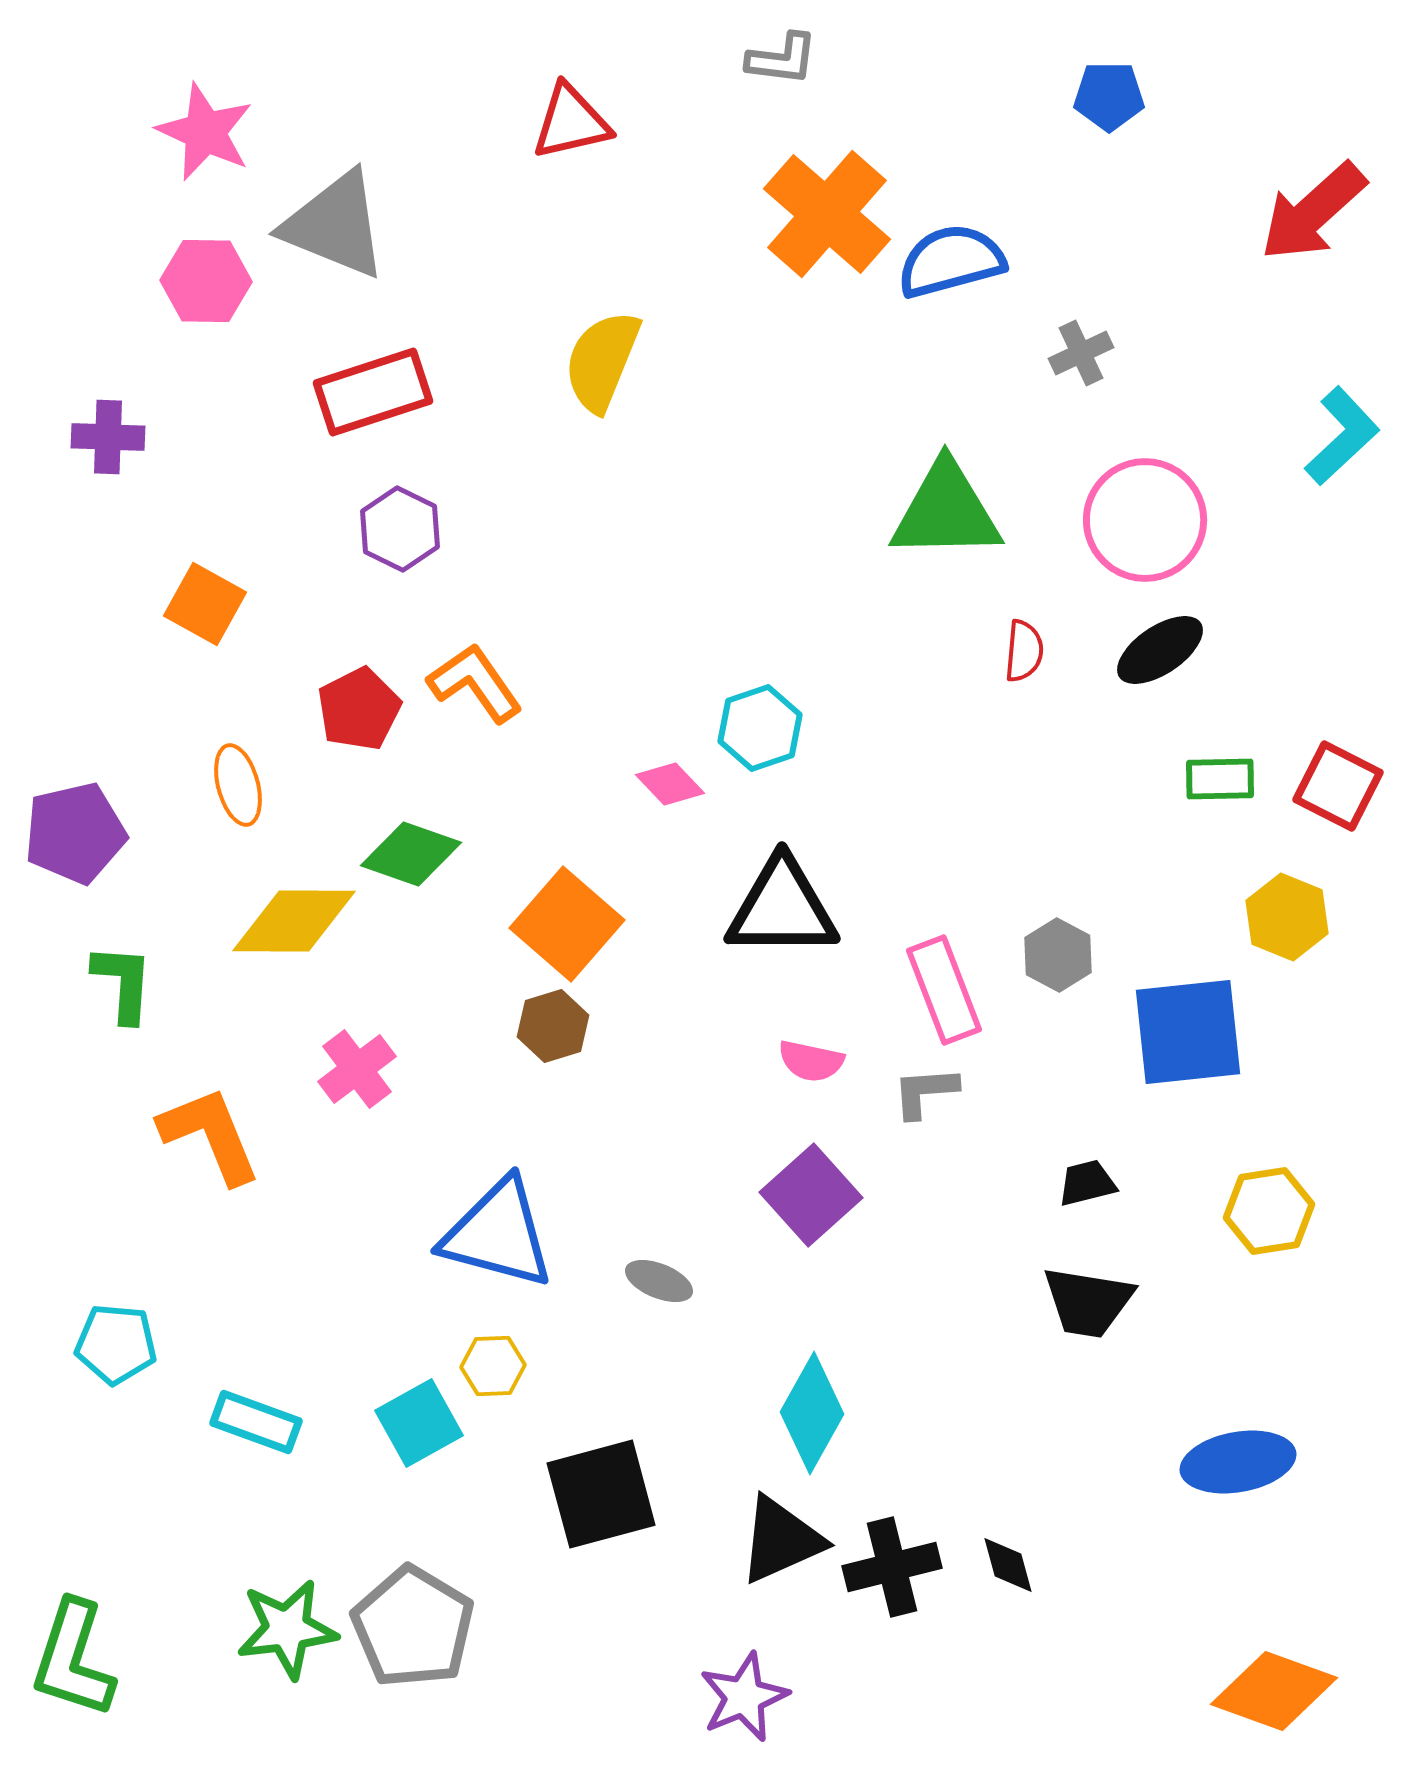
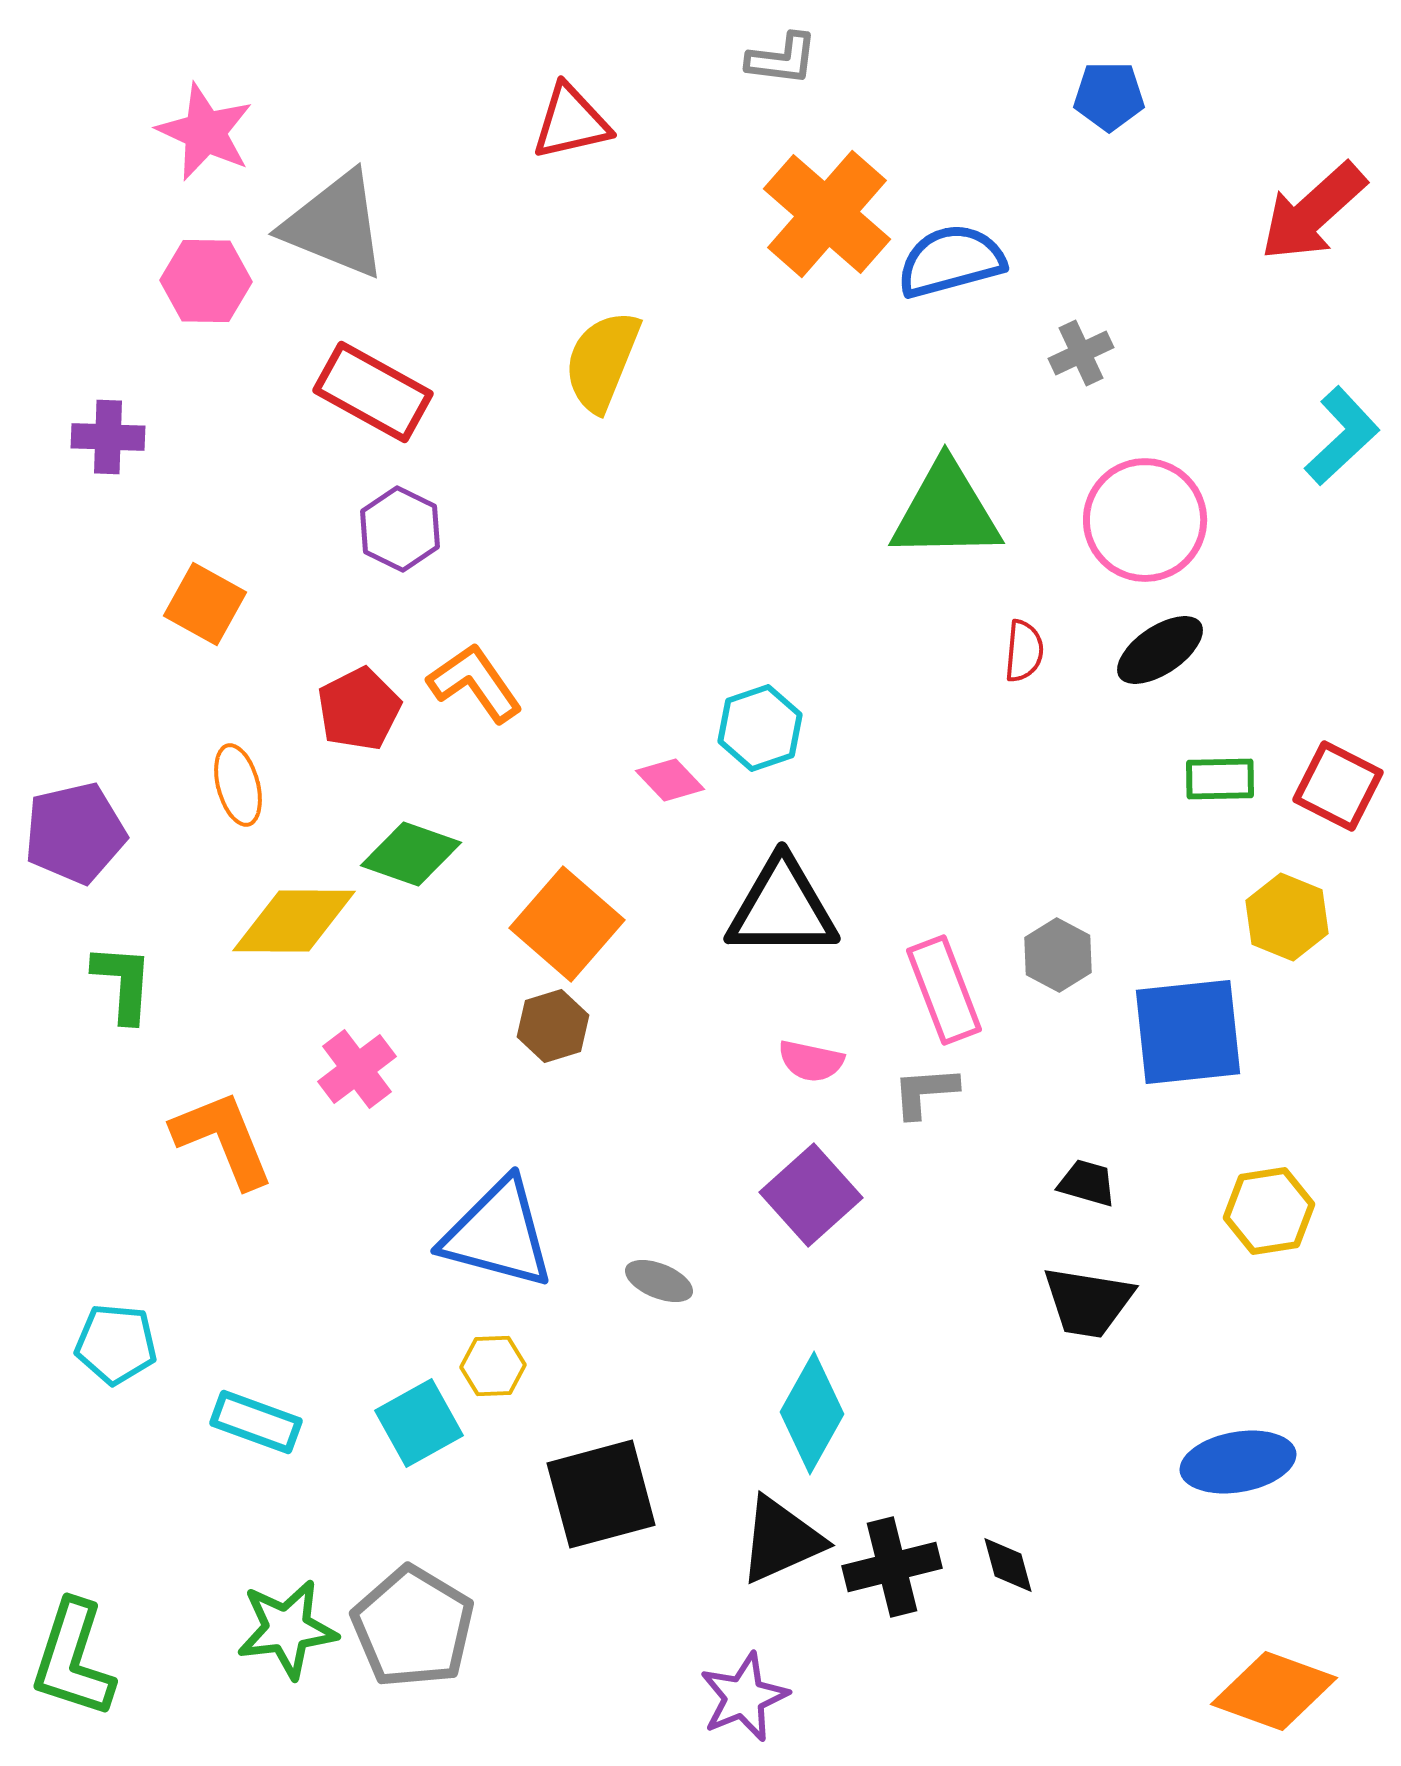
red rectangle at (373, 392): rotated 47 degrees clockwise
pink diamond at (670, 784): moved 4 px up
orange L-shape at (210, 1135): moved 13 px right, 4 px down
black trapezoid at (1087, 1183): rotated 30 degrees clockwise
